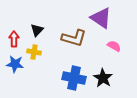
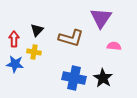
purple triangle: rotated 30 degrees clockwise
brown L-shape: moved 3 px left
pink semicircle: rotated 24 degrees counterclockwise
